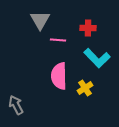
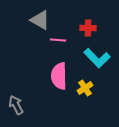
gray triangle: rotated 30 degrees counterclockwise
